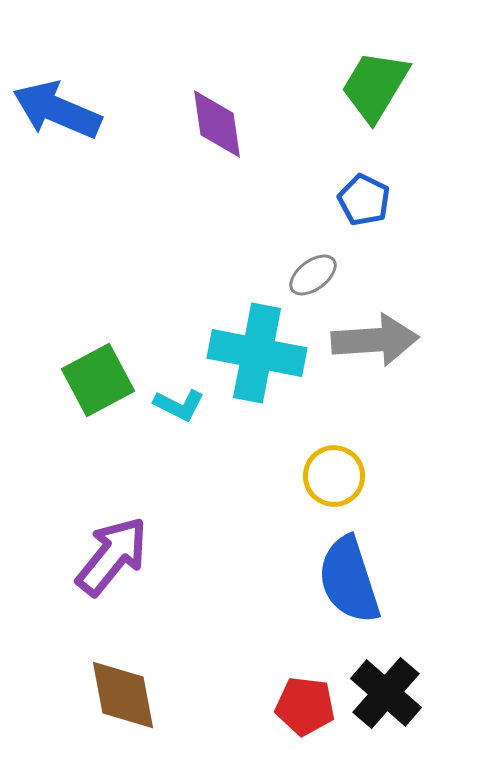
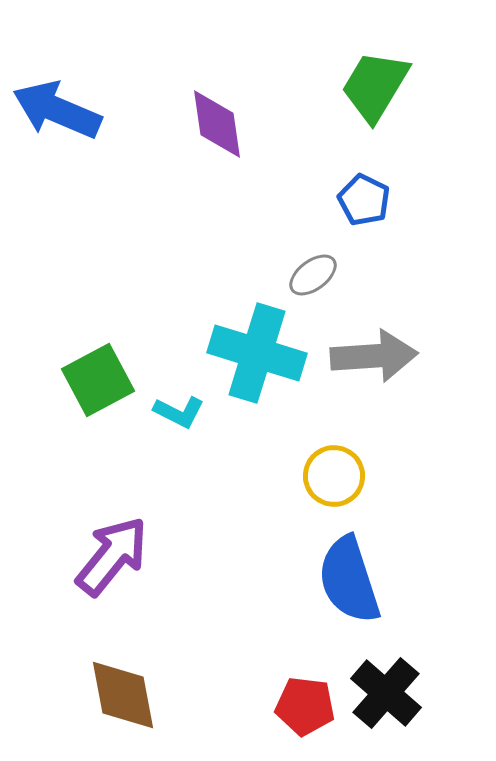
gray arrow: moved 1 px left, 16 px down
cyan cross: rotated 6 degrees clockwise
cyan L-shape: moved 7 px down
